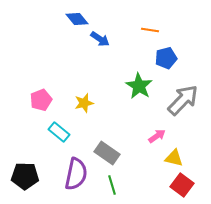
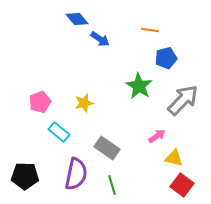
pink pentagon: moved 1 px left, 2 px down
gray rectangle: moved 5 px up
